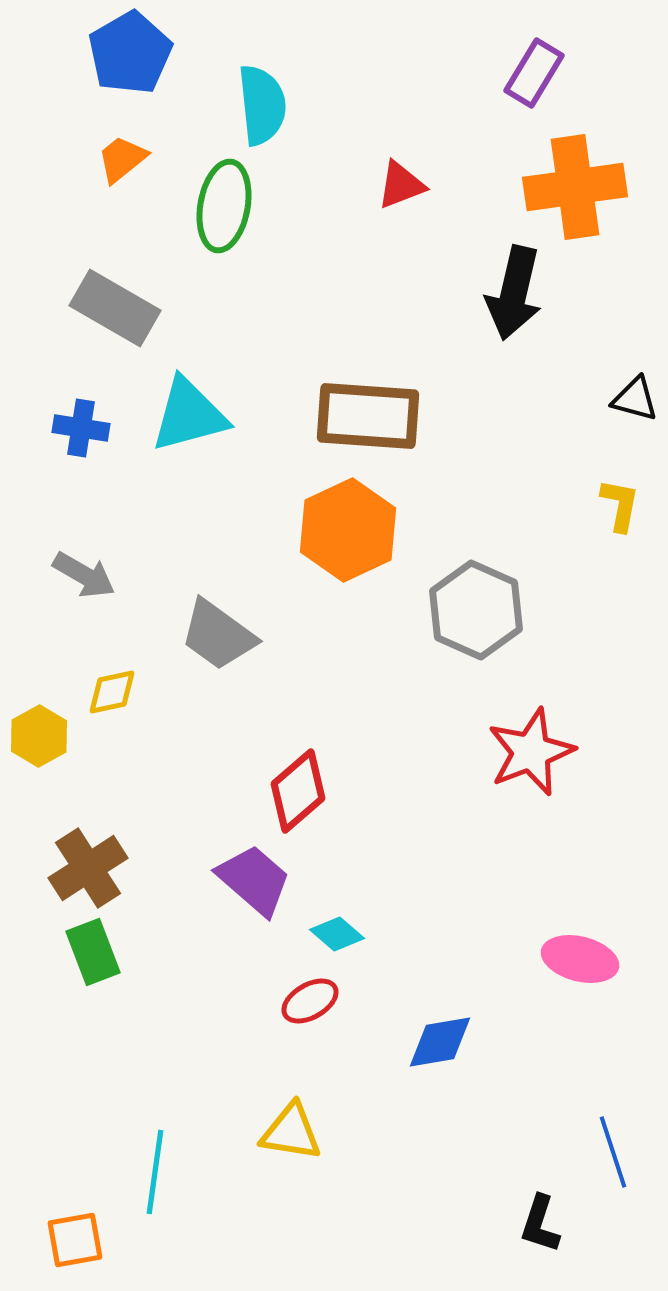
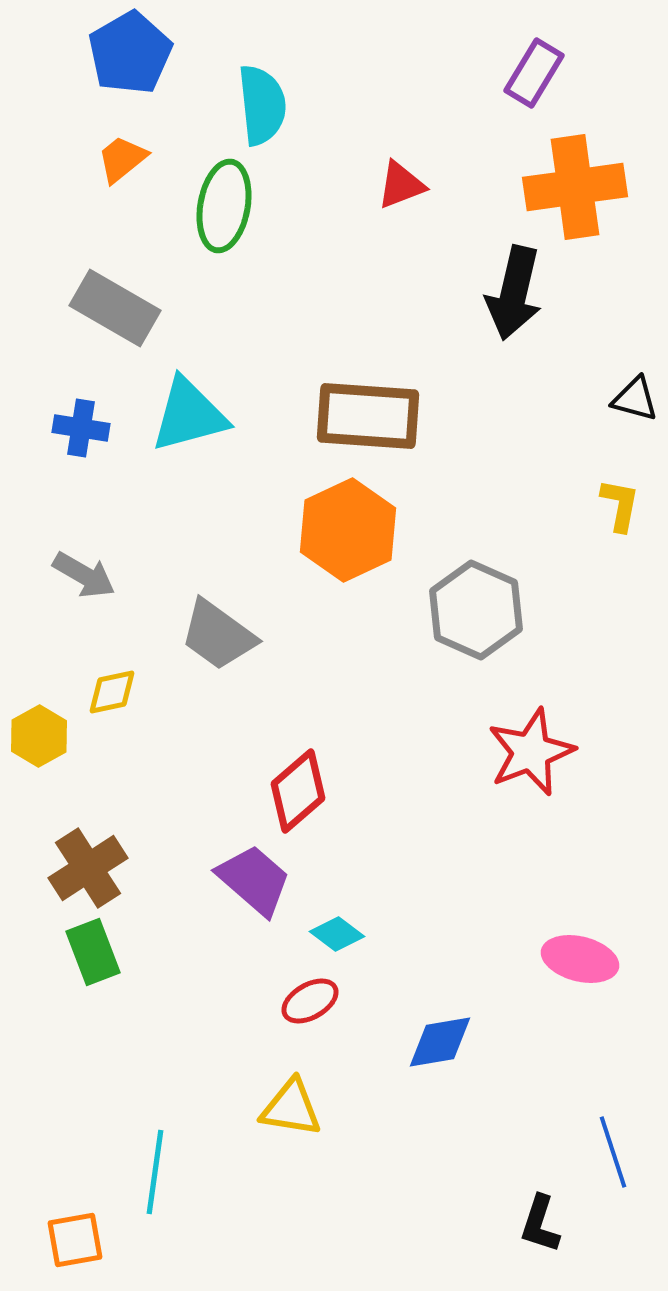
cyan diamond: rotated 4 degrees counterclockwise
yellow triangle: moved 24 px up
